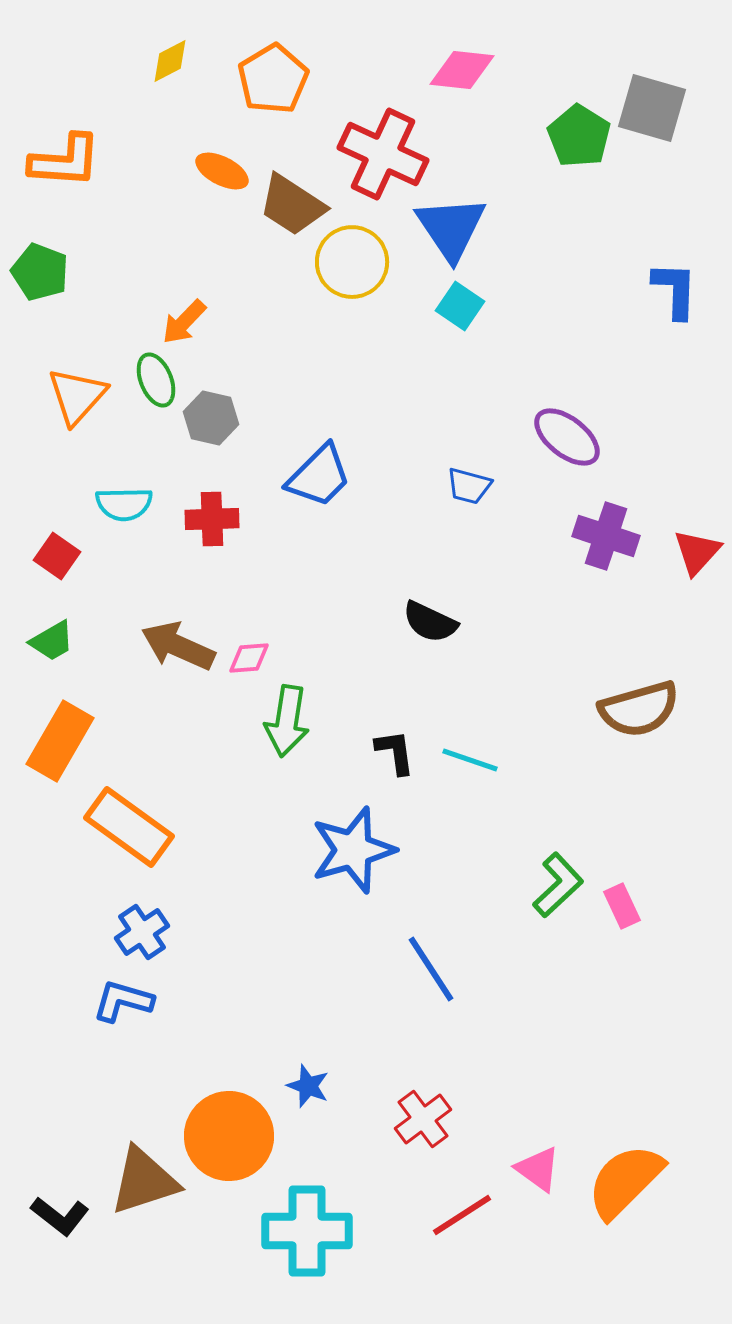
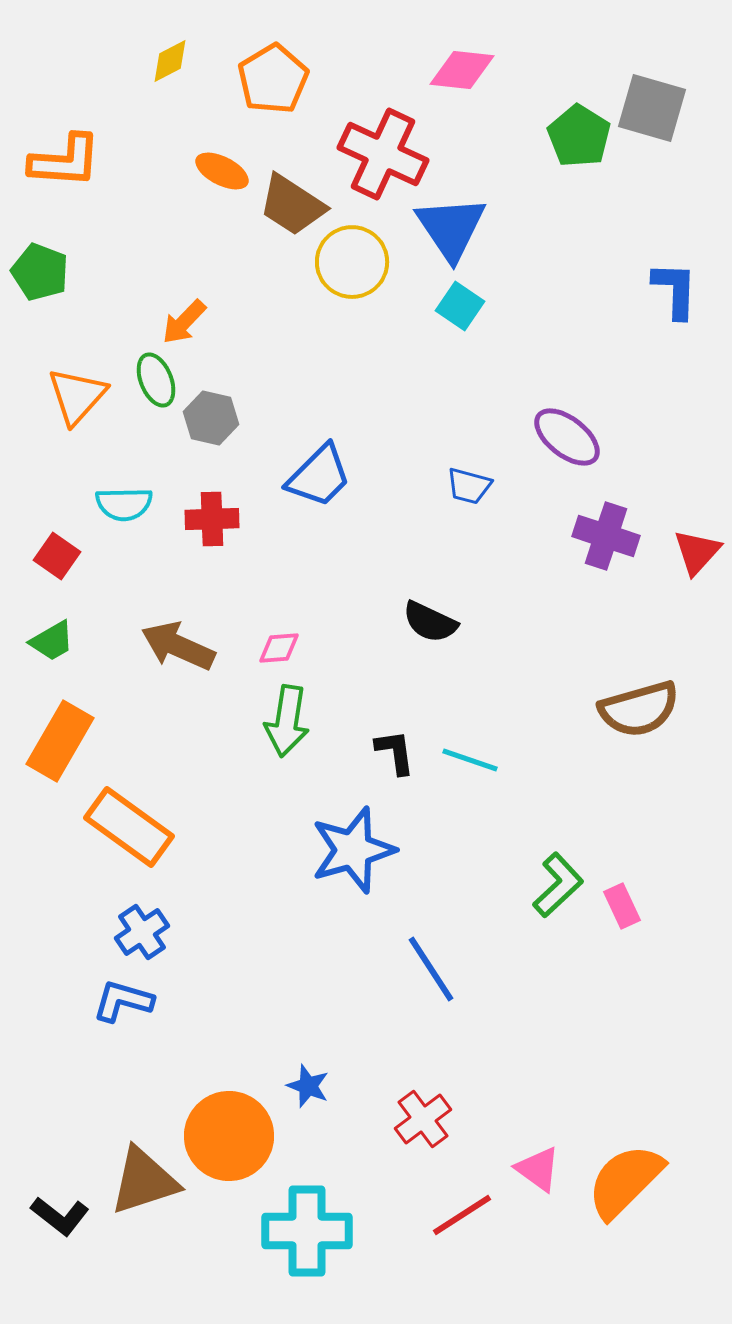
pink diamond at (249, 658): moved 30 px right, 10 px up
